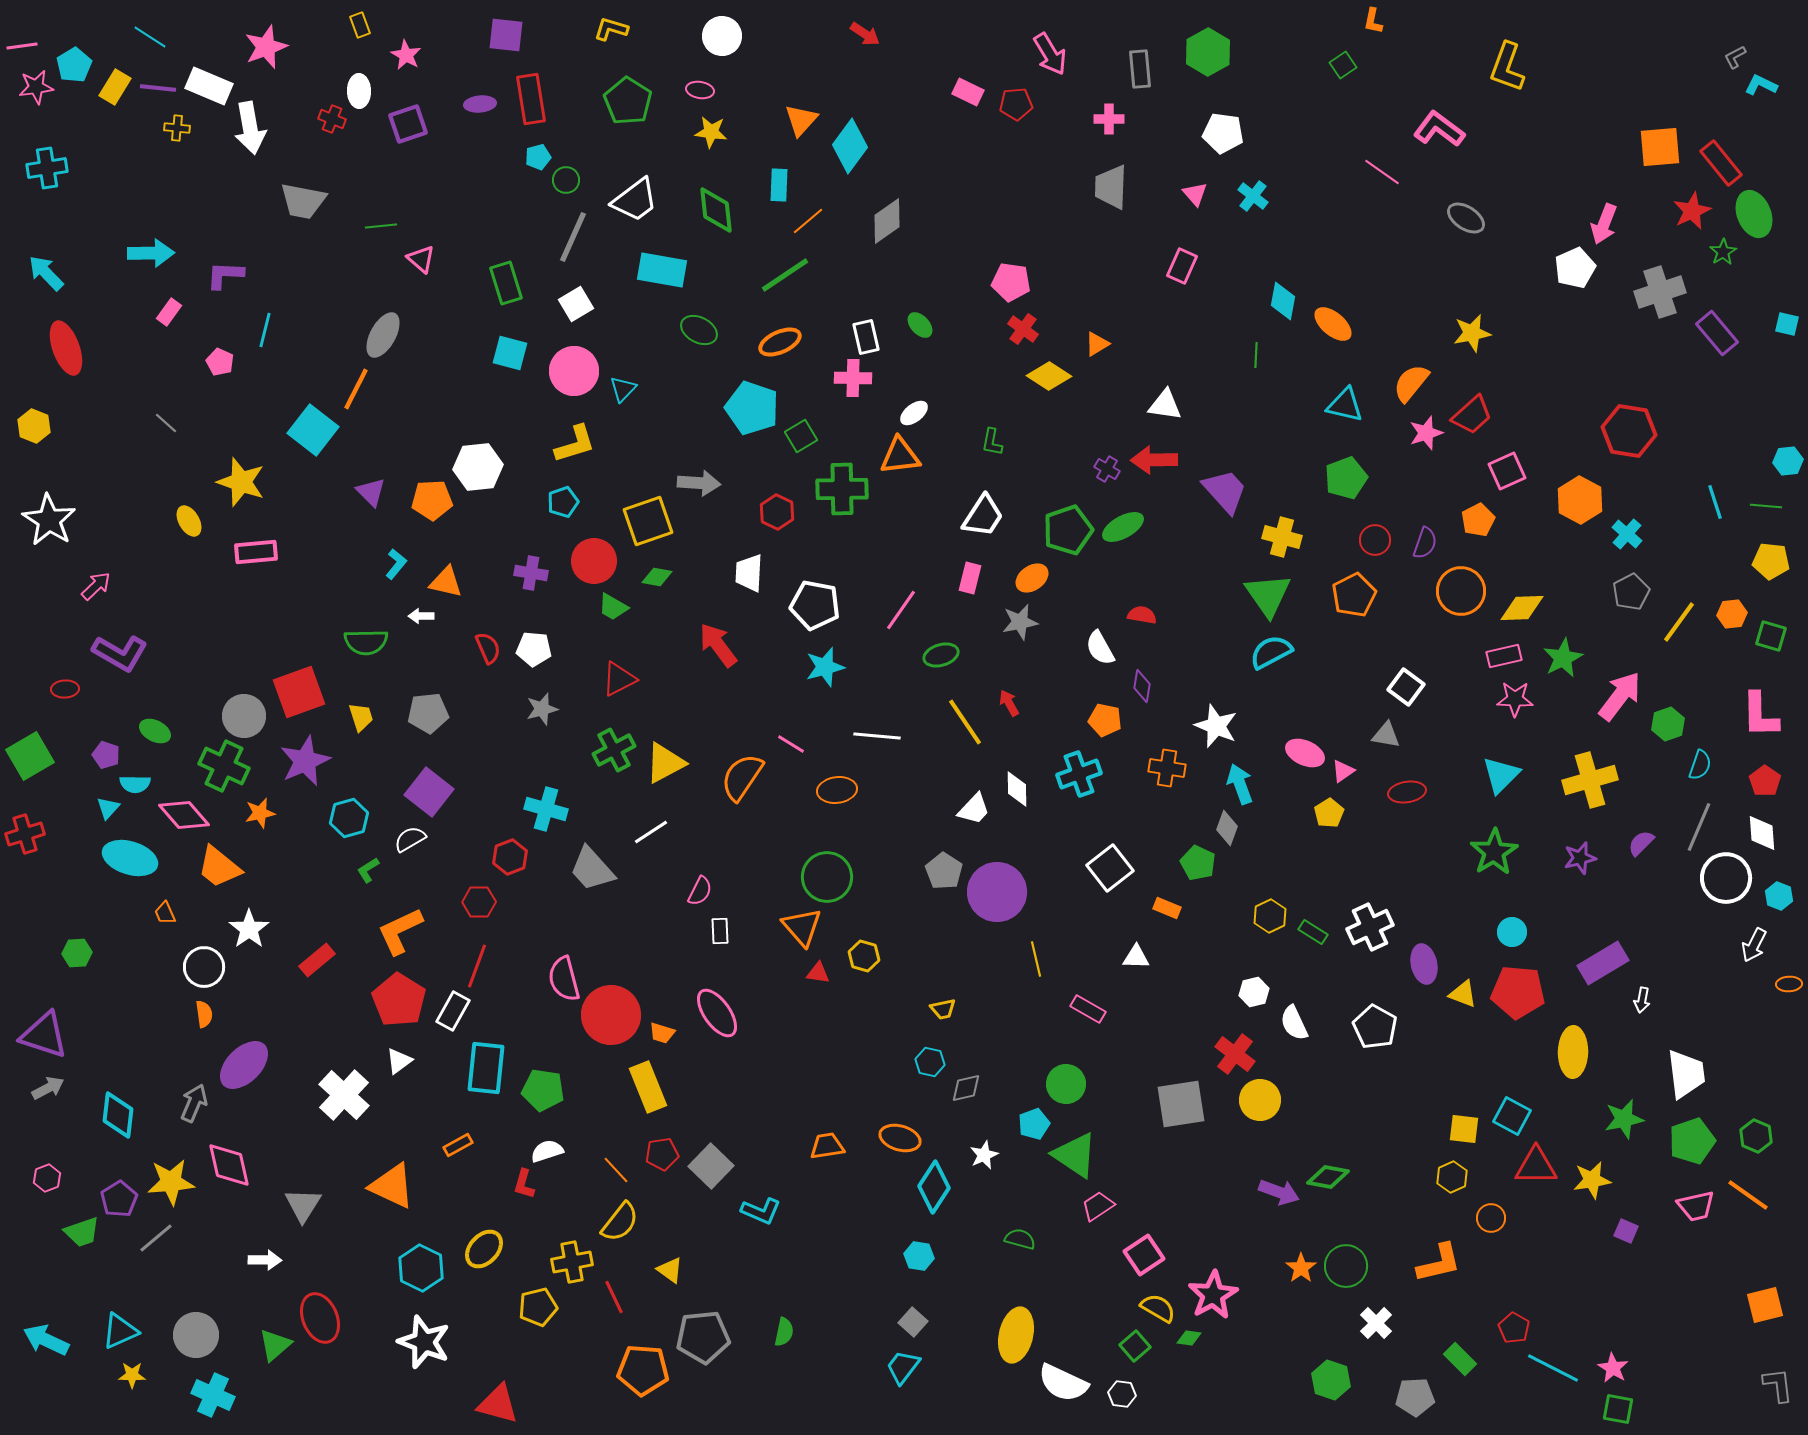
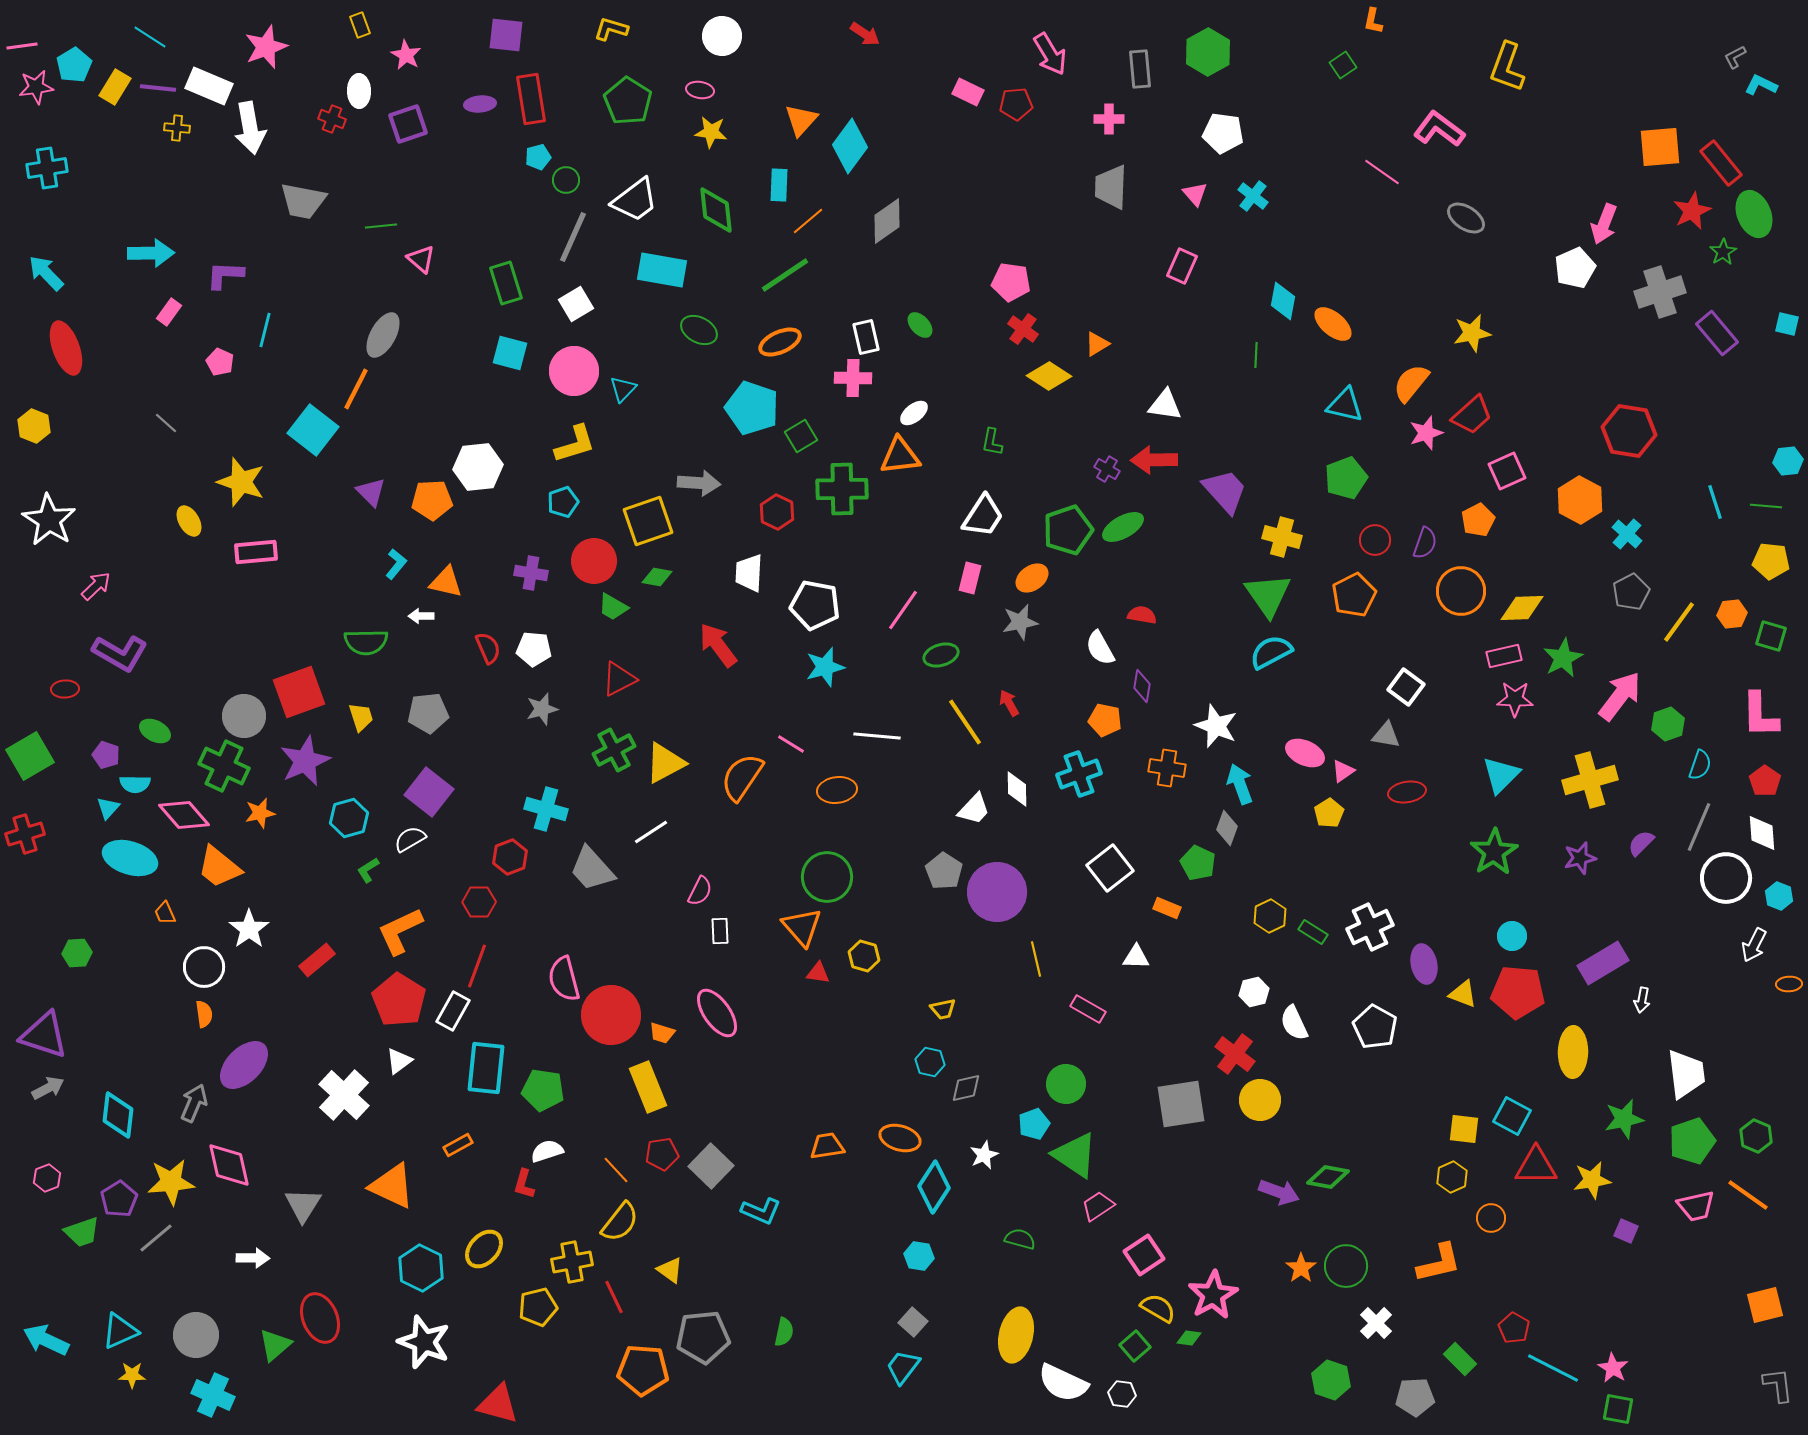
pink line at (901, 610): moved 2 px right
cyan circle at (1512, 932): moved 4 px down
white arrow at (265, 1260): moved 12 px left, 2 px up
